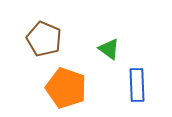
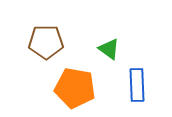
brown pentagon: moved 2 px right, 3 px down; rotated 24 degrees counterclockwise
orange pentagon: moved 9 px right; rotated 9 degrees counterclockwise
